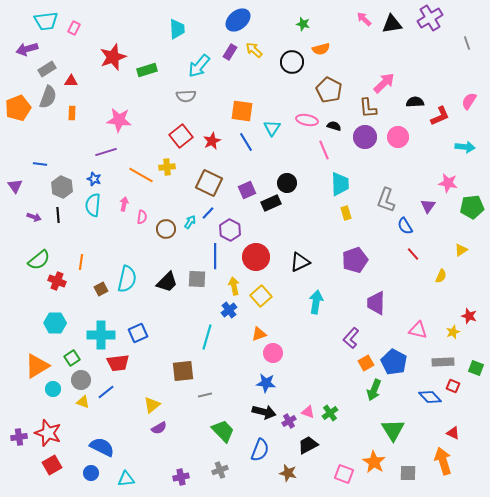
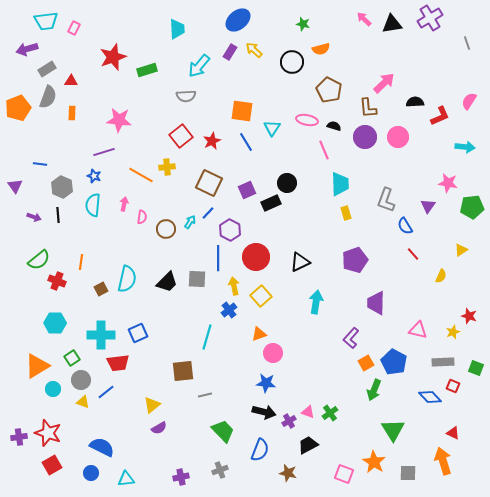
purple line at (106, 152): moved 2 px left
blue star at (94, 179): moved 3 px up
blue line at (215, 256): moved 3 px right, 2 px down
